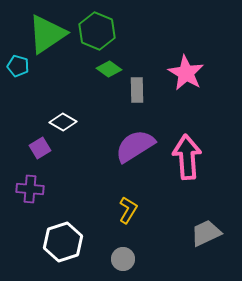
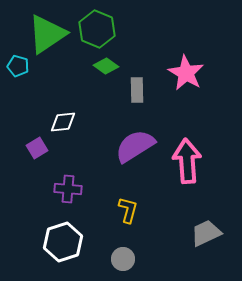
green hexagon: moved 2 px up
green diamond: moved 3 px left, 3 px up
white diamond: rotated 36 degrees counterclockwise
purple square: moved 3 px left
pink arrow: moved 4 px down
purple cross: moved 38 px right
yellow L-shape: rotated 16 degrees counterclockwise
